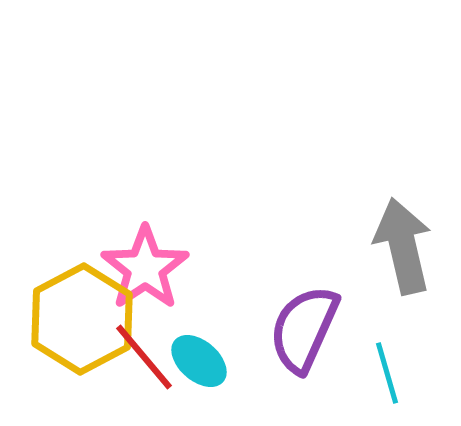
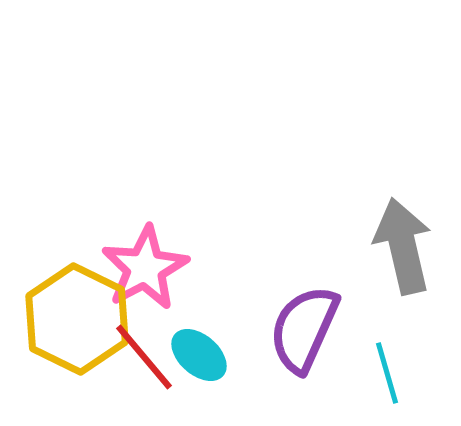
pink star: rotated 6 degrees clockwise
yellow hexagon: moved 5 px left; rotated 6 degrees counterclockwise
cyan ellipse: moved 6 px up
